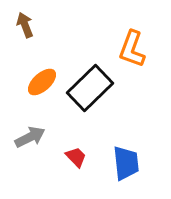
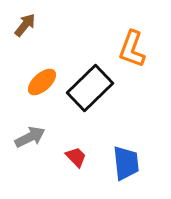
brown arrow: rotated 60 degrees clockwise
